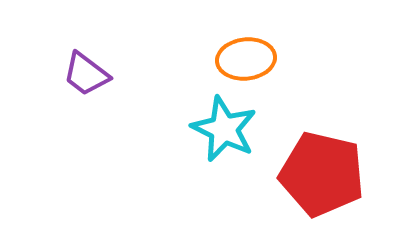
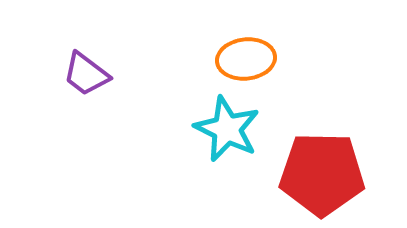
cyan star: moved 3 px right
red pentagon: rotated 12 degrees counterclockwise
